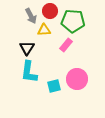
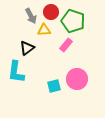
red circle: moved 1 px right, 1 px down
green pentagon: rotated 15 degrees clockwise
black triangle: rotated 21 degrees clockwise
cyan L-shape: moved 13 px left
